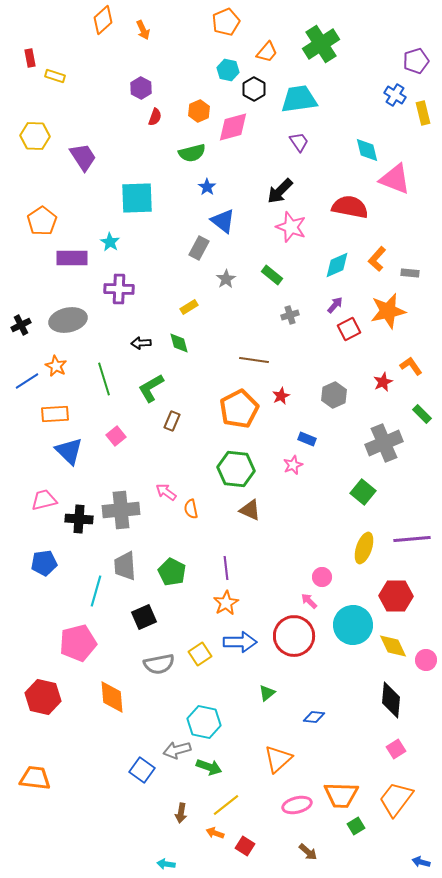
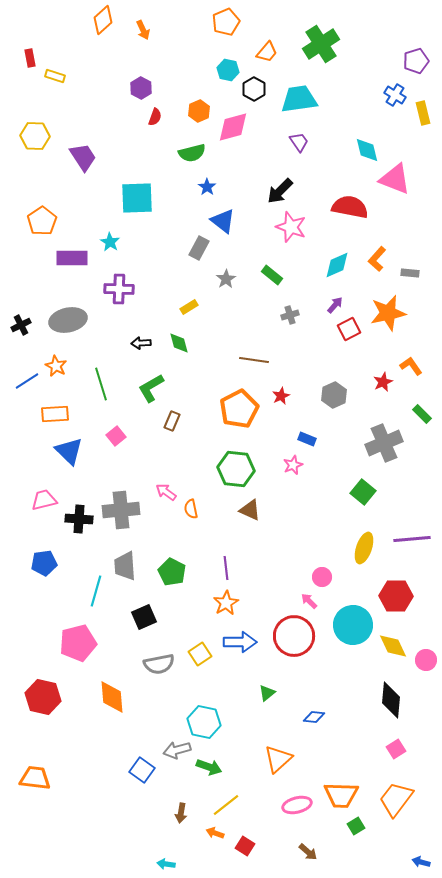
orange star at (388, 311): moved 2 px down
green line at (104, 379): moved 3 px left, 5 px down
